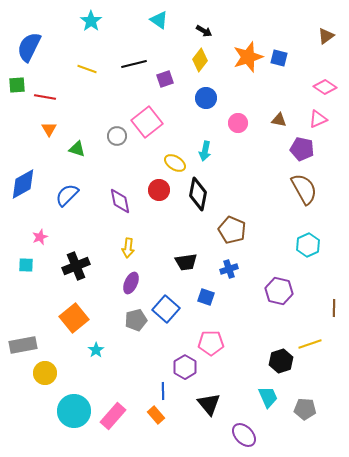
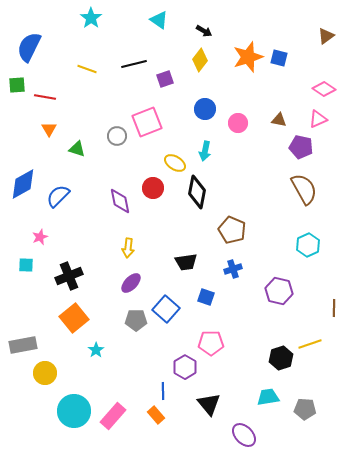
cyan star at (91, 21): moved 3 px up
pink diamond at (325, 87): moved 1 px left, 2 px down
blue circle at (206, 98): moved 1 px left, 11 px down
pink square at (147, 122): rotated 16 degrees clockwise
purple pentagon at (302, 149): moved 1 px left, 2 px up
red circle at (159, 190): moved 6 px left, 2 px up
black diamond at (198, 194): moved 1 px left, 2 px up
blue semicircle at (67, 195): moved 9 px left, 1 px down
black cross at (76, 266): moved 7 px left, 10 px down
blue cross at (229, 269): moved 4 px right
purple ellipse at (131, 283): rotated 20 degrees clockwise
gray pentagon at (136, 320): rotated 15 degrees clockwise
black hexagon at (281, 361): moved 3 px up
cyan trapezoid at (268, 397): rotated 75 degrees counterclockwise
